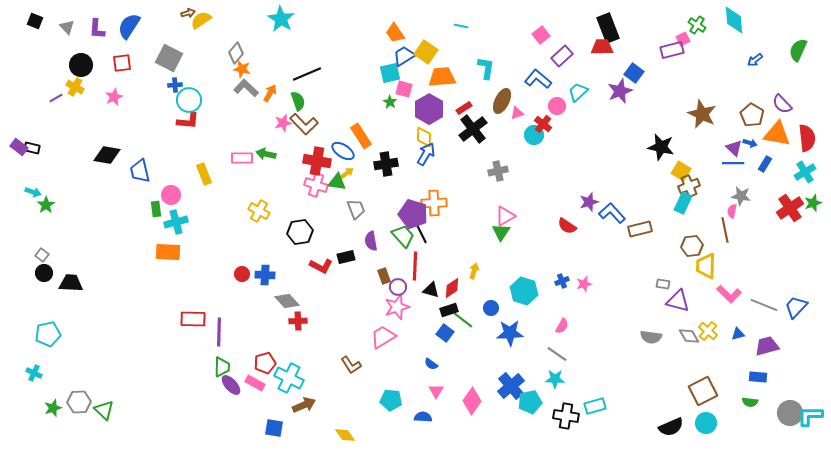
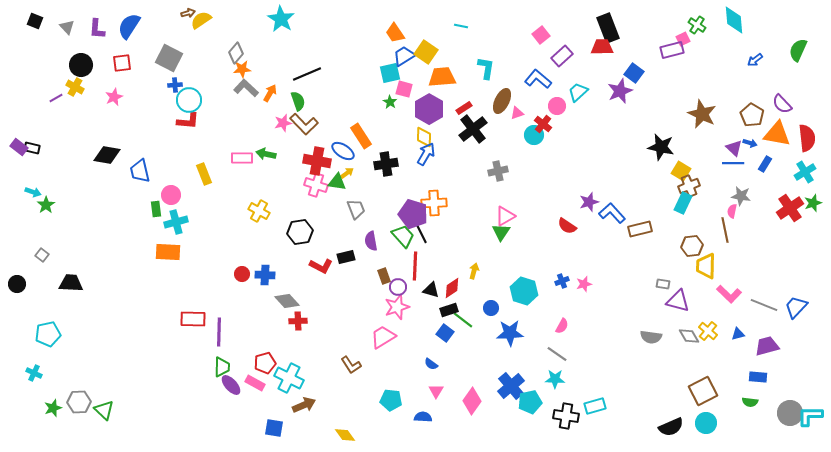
orange star at (242, 69): rotated 18 degrees counterclockwise
black circle at (44, 273): moved 27 px left, 11 px down
